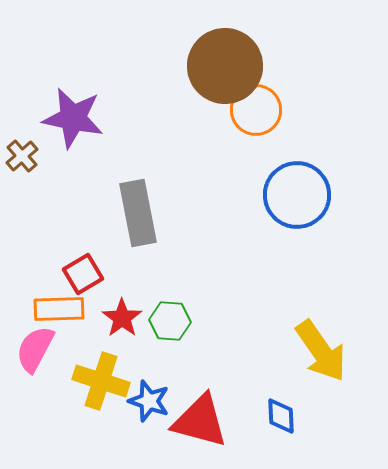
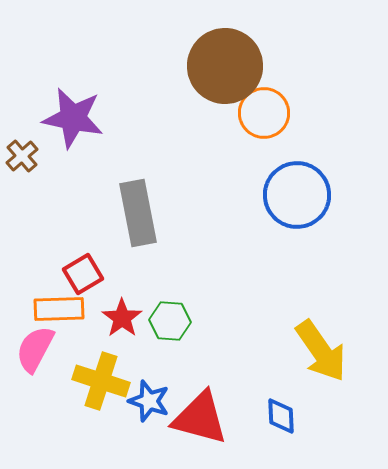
orange circle: moved 8 px right, 3 px down
red triangle: moved 3 px up
